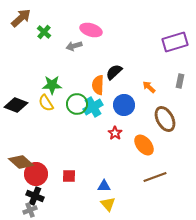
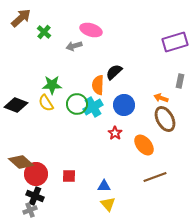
orange arrow: moved 12 px right, 11 px down; rotated 24 degrees counterclockwise
